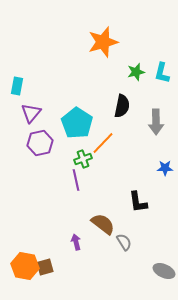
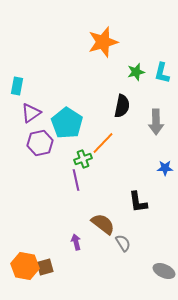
purple triangle: rotated 15 degrees clockwise
cyan pentagon: moved 10 px left
gray semicircle: moved 1 px left, 1 px down
